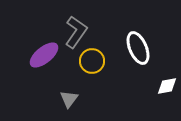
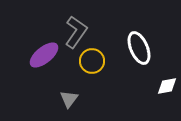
white ellipse: moved 1 px right
